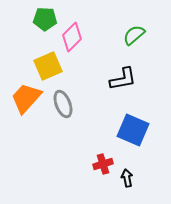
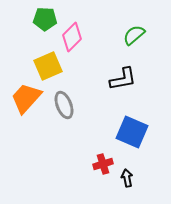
gray ellipse: moved 1 px right, 1 px down
blue square: moved 1 px left, 2 px down
